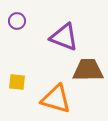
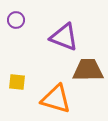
purple circle: moved 1 px left, 1 px up
